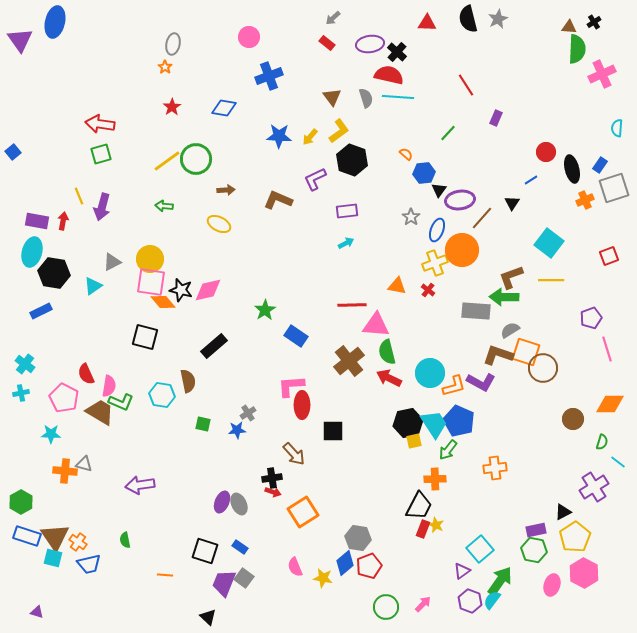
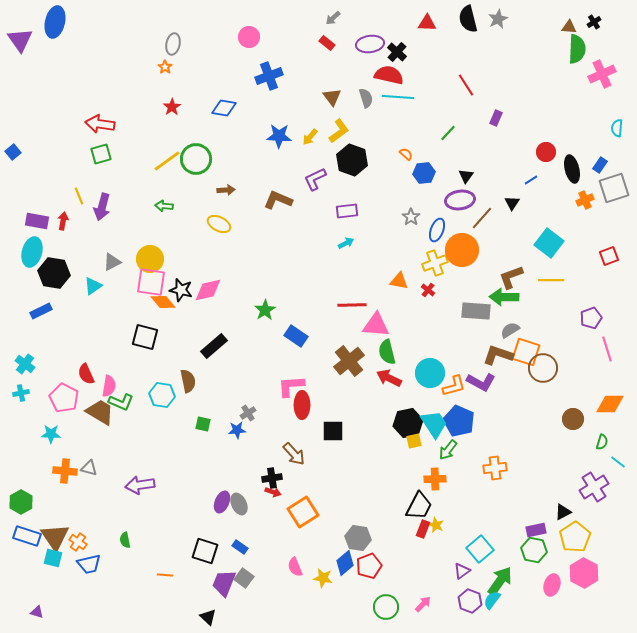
black triangle at (439, 190): moved 27 px right, 14 px up
orange triangle at (397, 286): moved 2 px right, 5 px up
gray triangle at (84, 464): moved 5 px right, 4 px down
